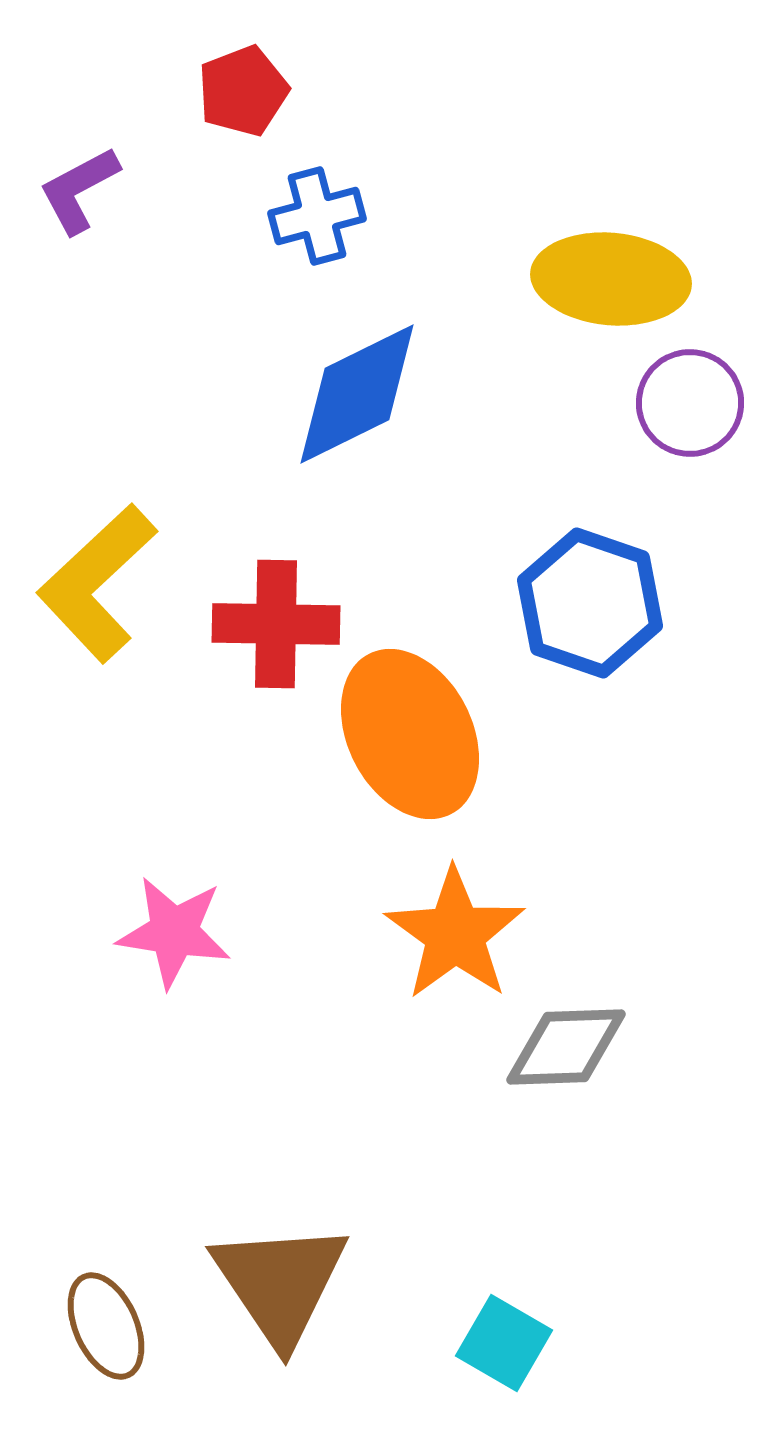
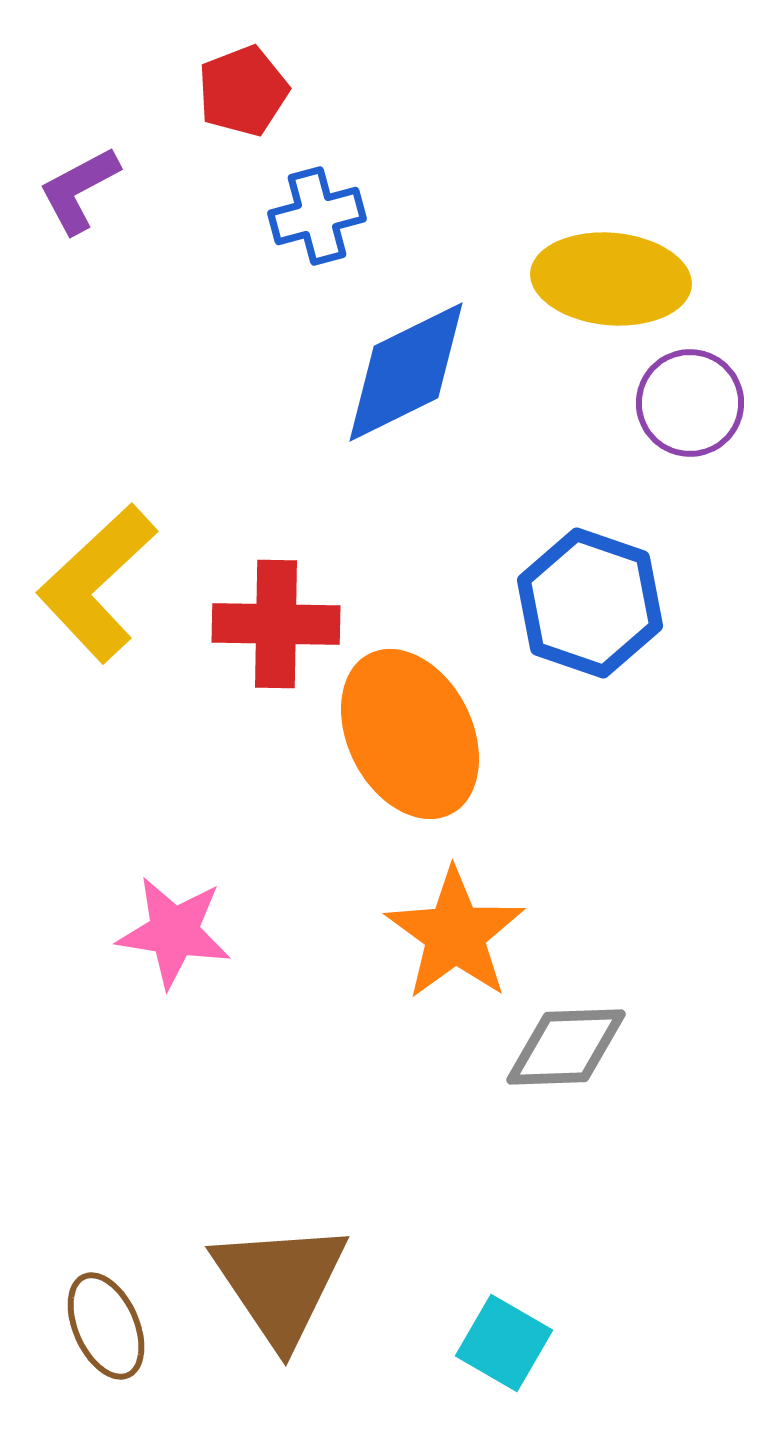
blue diamond: moved 49 px right, 22 px up
